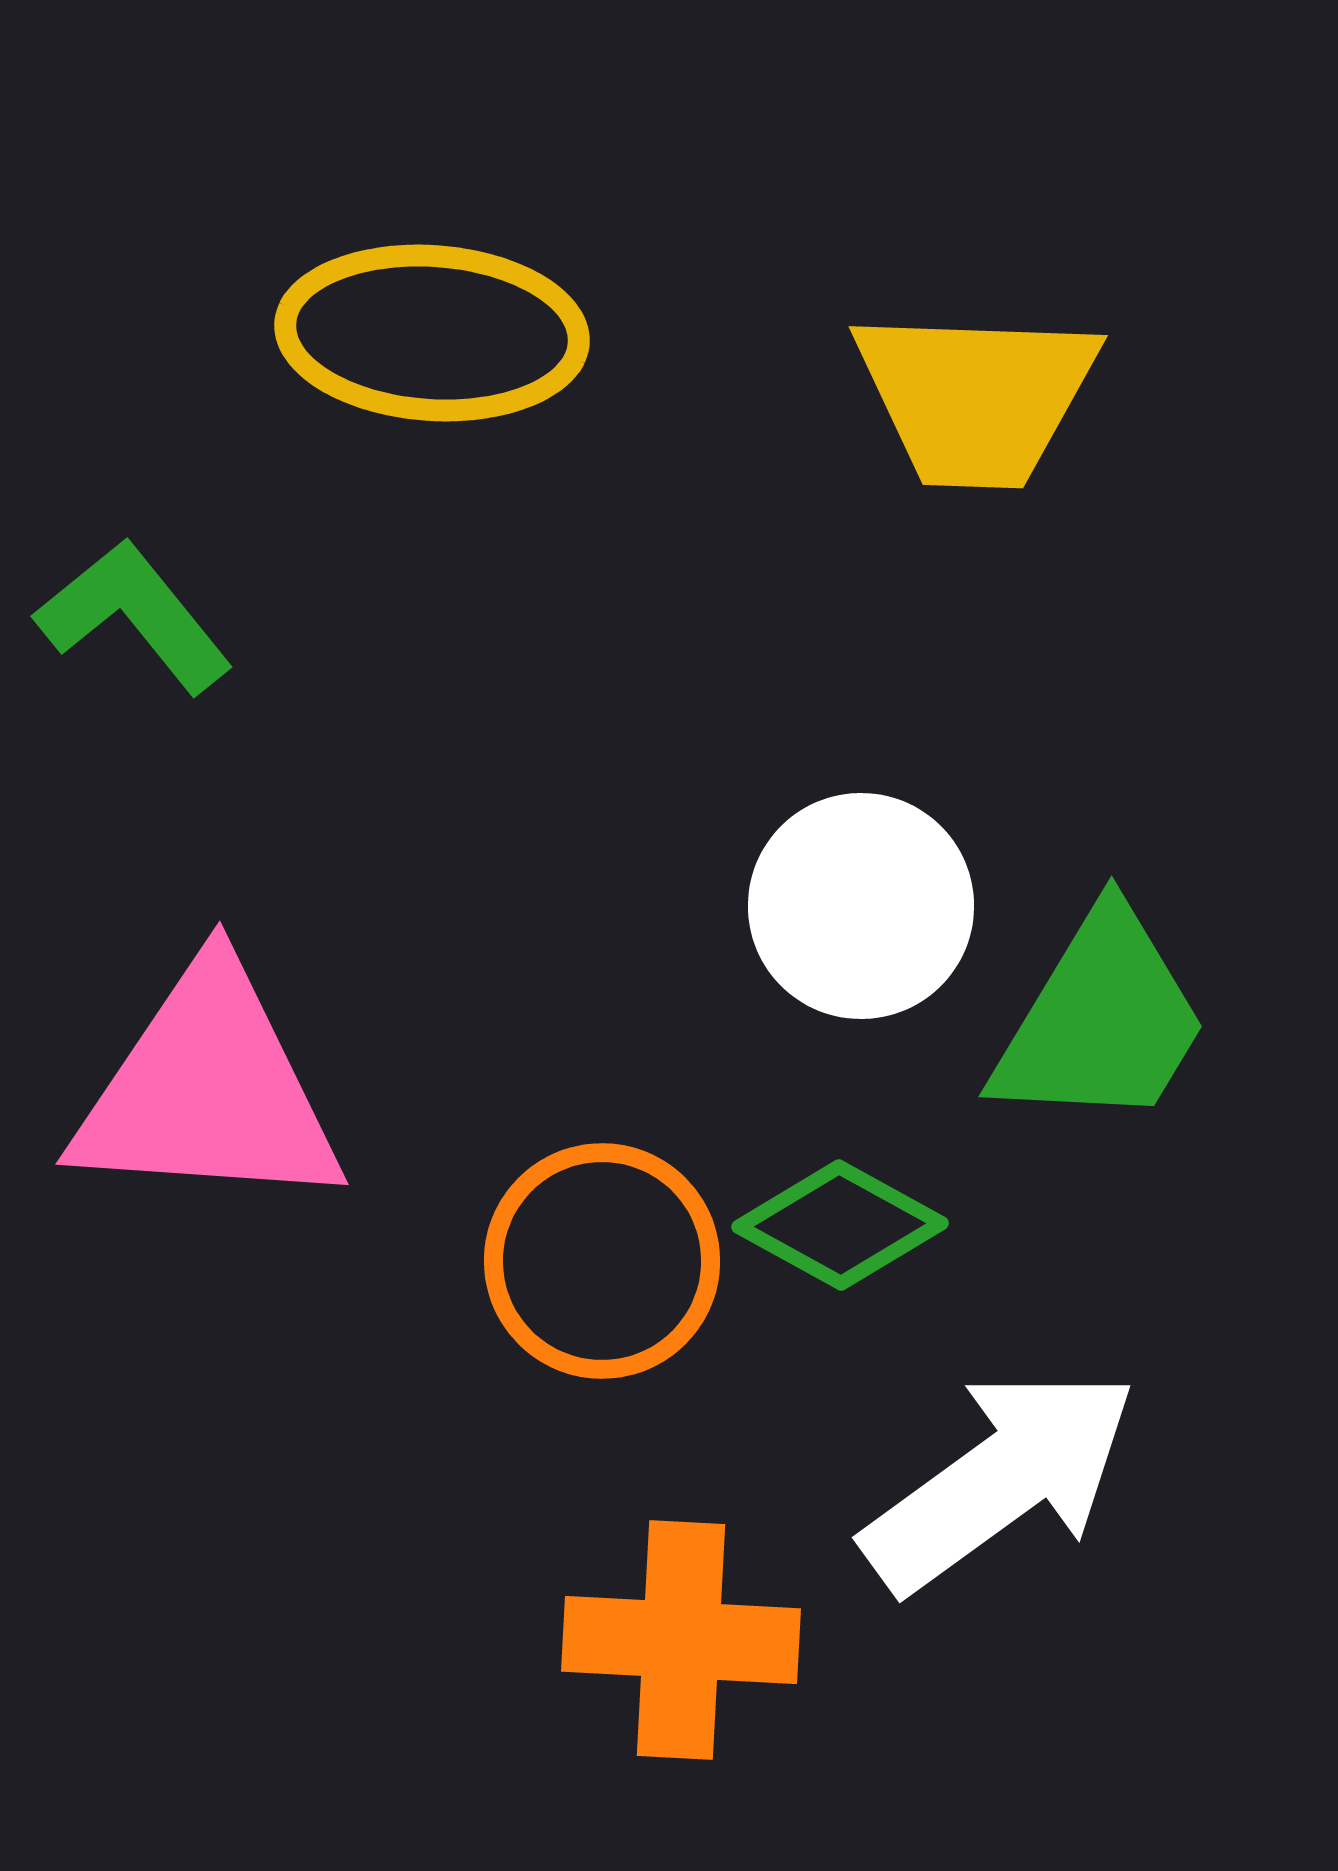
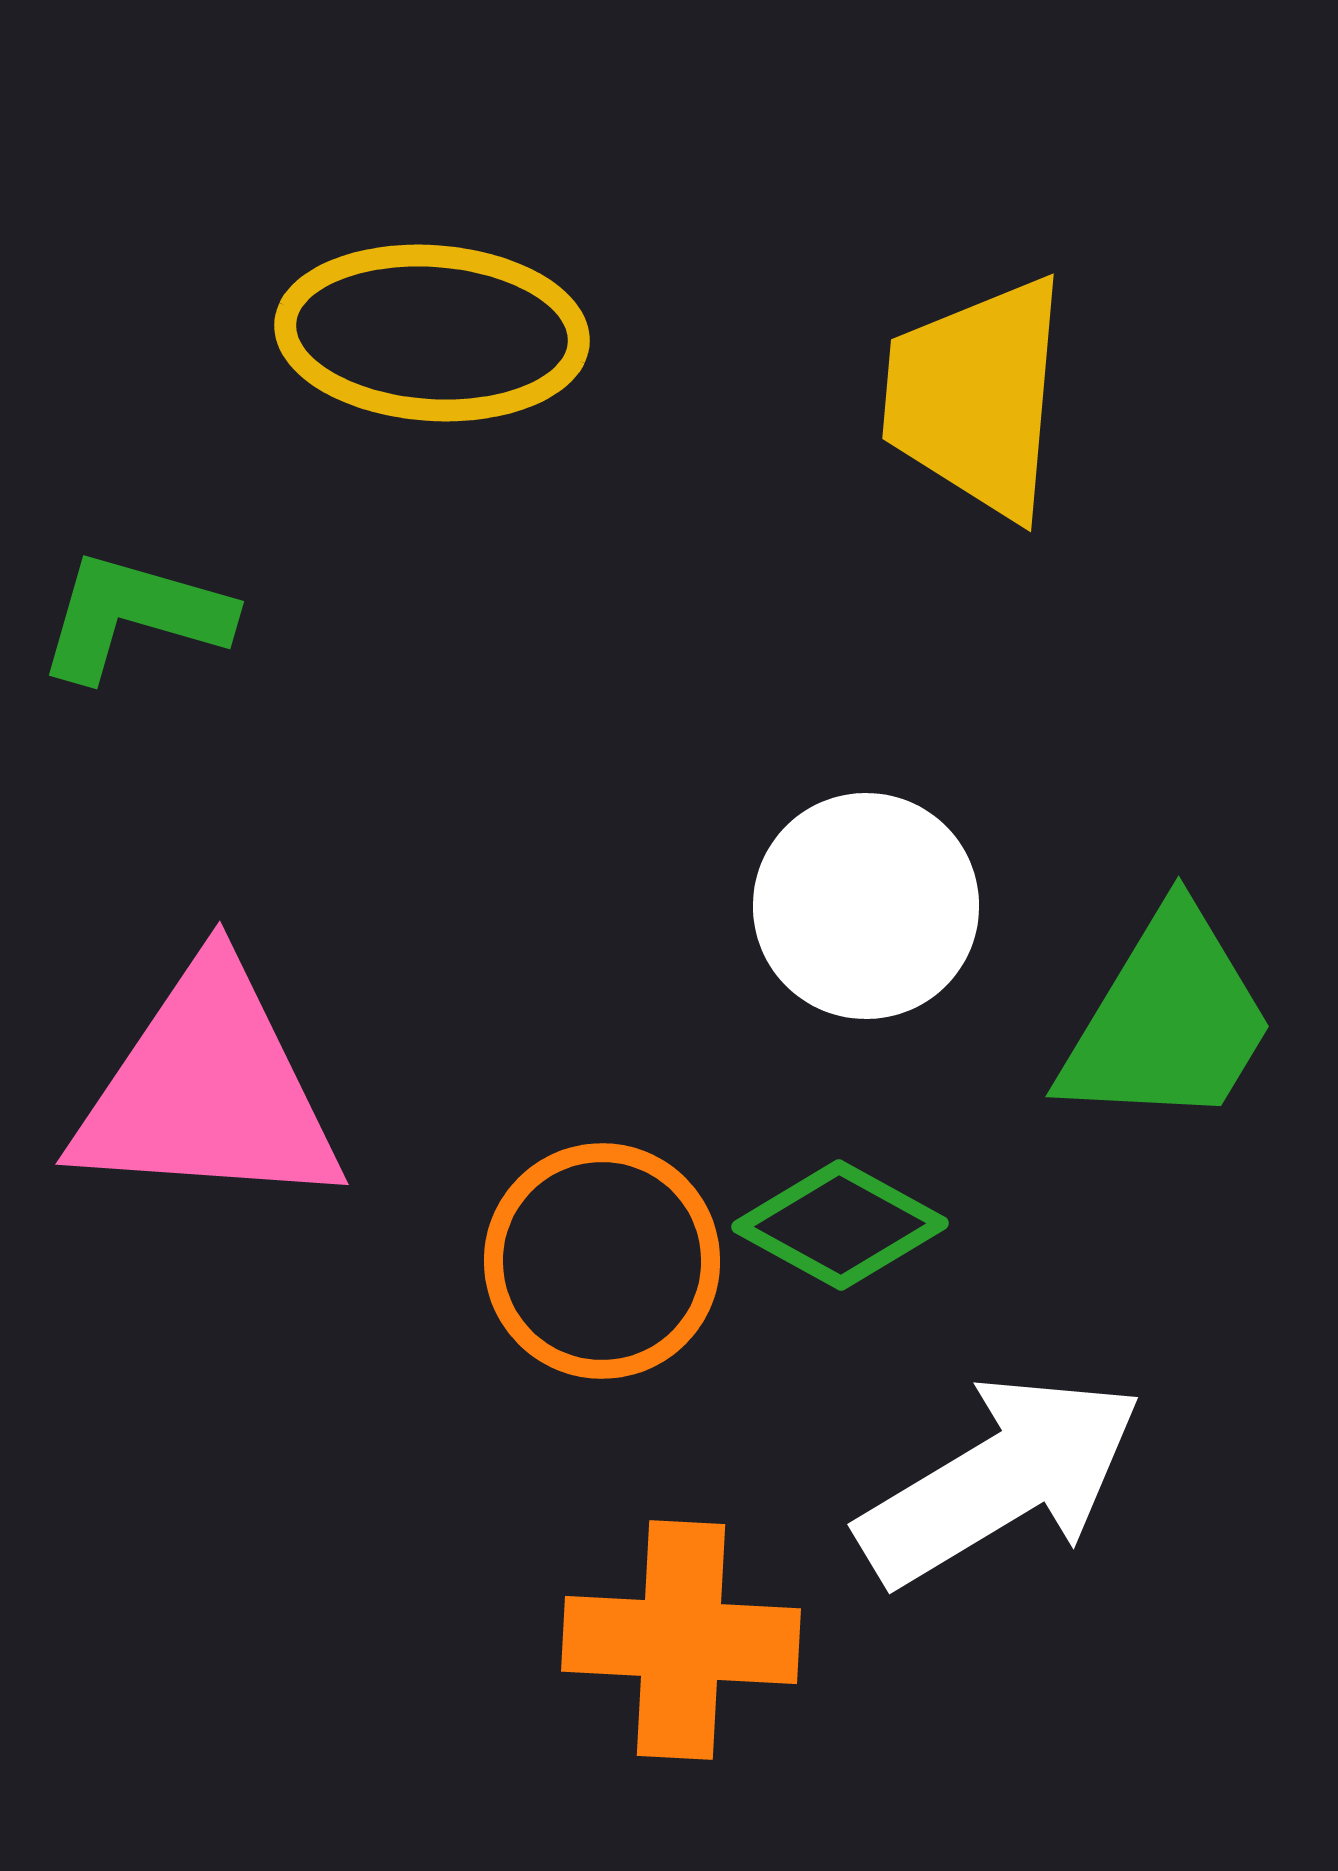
yellow trapezoid: rotated 93 degrees clockwise
green L-shape: rotated 35 degrees counterclockwise
white circle: moved 5 px right
green trapezoid: moved 67 px right
white arrow: rotated 5 degrees clockwise
